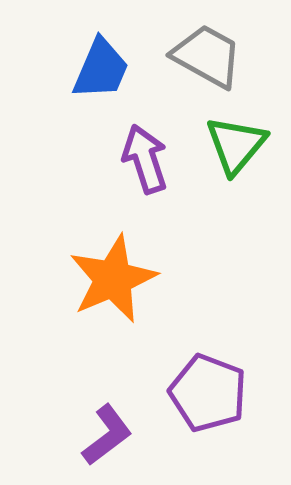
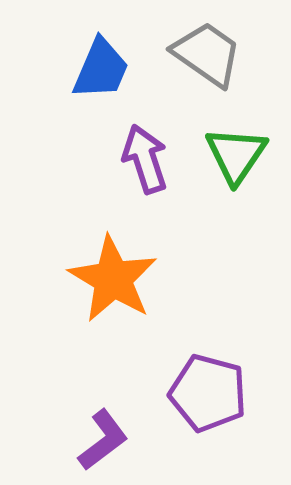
gray trapezoid: moved 2 px up; rotated 6 degrees clockwise
green triangle: moved 10 px down; rotated 6 degrees counterclockwise
orange star: rotated 18 degrees counterclockwise
purple pentagon: rotated 6 degrees counterclockwise
purple L-shape: moved 4 px left, 5 px down
